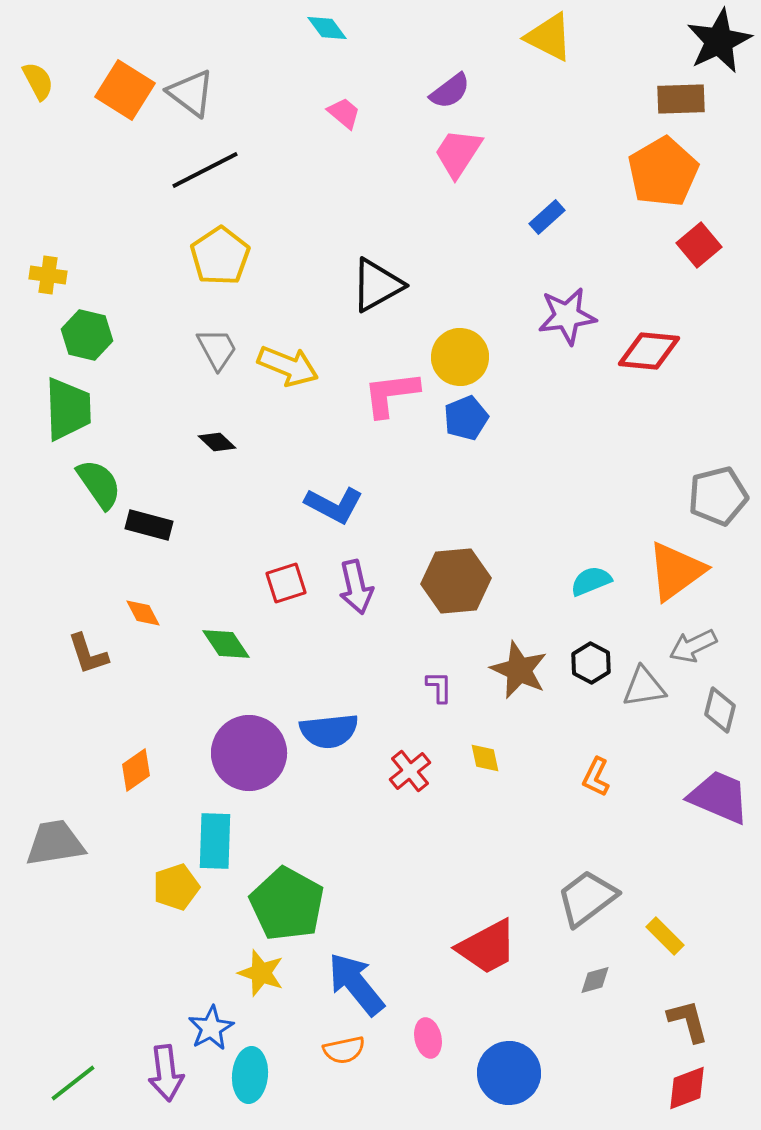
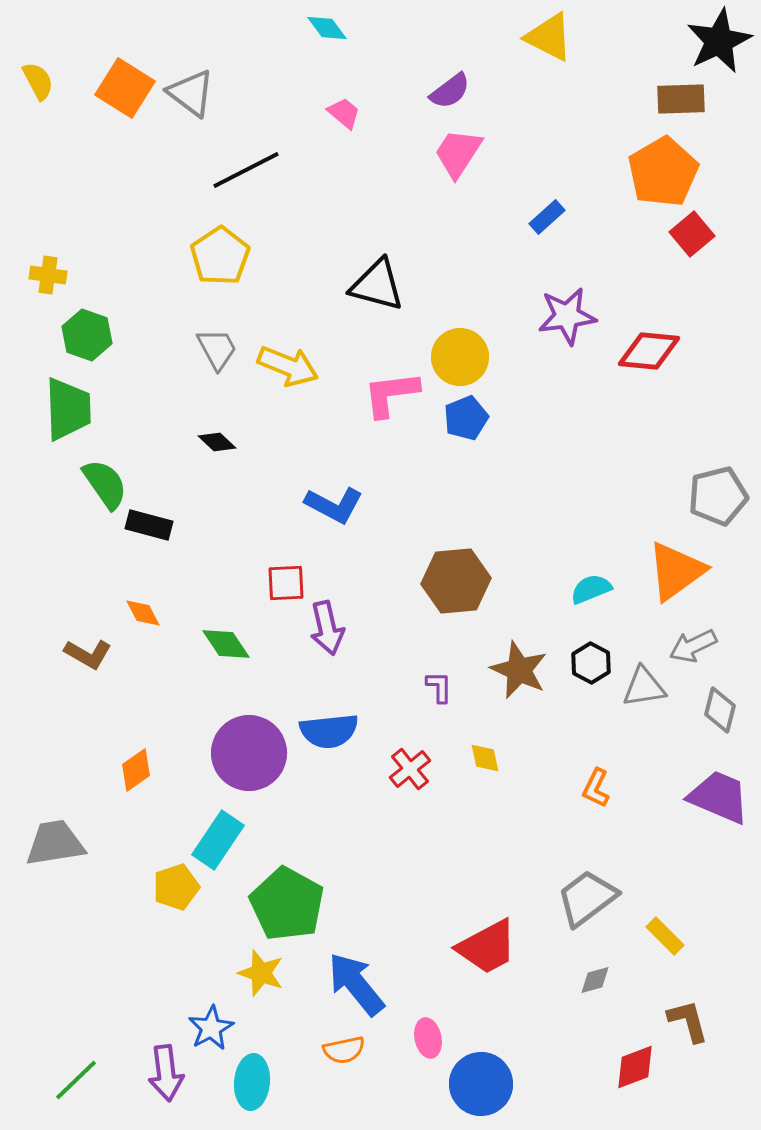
orange square at (125, 90): moved 2 px up
black line at (205, 170): moved 41 px right
red square at (699, 245): moved 7 px left, 11 px up
black triangle at (377, 285): rotated 44 degrees clockwise
green hexagon at (87, 335): rotated 6 degrees clockwise
green semicircle at (99, 484): moved 6 px right
cyan semicircle at (591, 581): moved 8 px down
red square at (286, 583): rotated 15 degrees clockwise
purple arrow at (356, 587): moved 29 px left, 41 px down
brown L-shape at (88, 654): rotated 42 degrees counterclockwise
red cross at (410, 771): moved 2 px up
orange L-shape at (596, 777): moved 11 px down
cyan rectangle at (215, 841): moved 3 px right, 1 px up; rotated 32 degrees clockwise
blue circle at (509, 1073): moved 28 px left, 11 px down
cyan ellipse at (250, 1075): moved 2 px right, 7 px down
green line at (73, 1083): moved 3 px right, 3 px up; rotated 6 degrees counterclockwise
red diamond at (687, 1088): moved 52 px left, 21 px up
